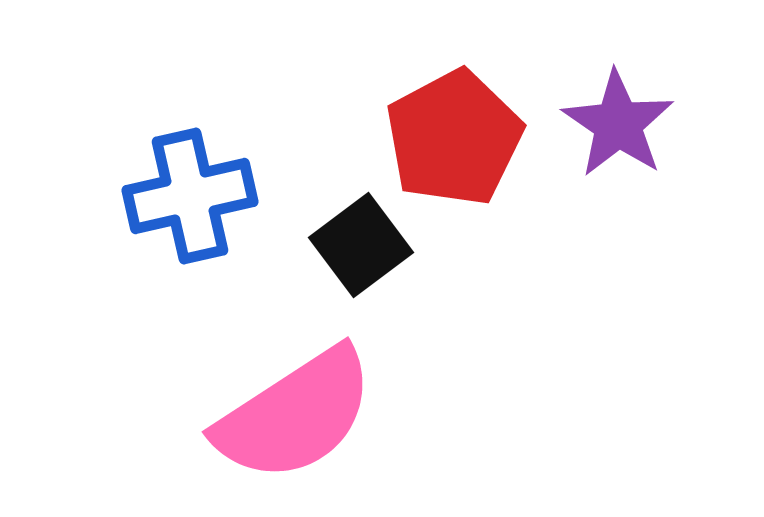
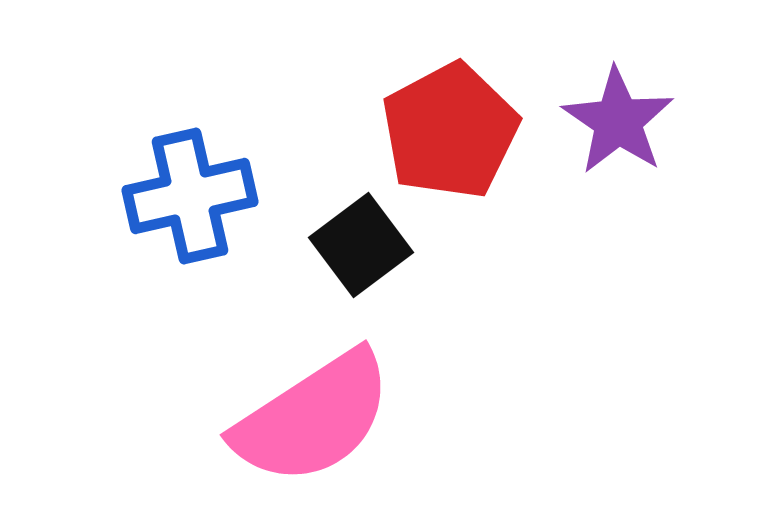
purple star: moved 3 px up
red pentagon: moved 4 px left, 7 px up
pink semicircle: moved 18 px right, 3 px down
